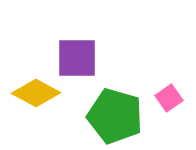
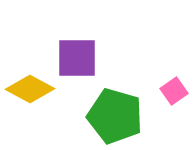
yellow diamond: moved 6 px left, 4 px up
pink square: moved 5 px right, 7 px up
